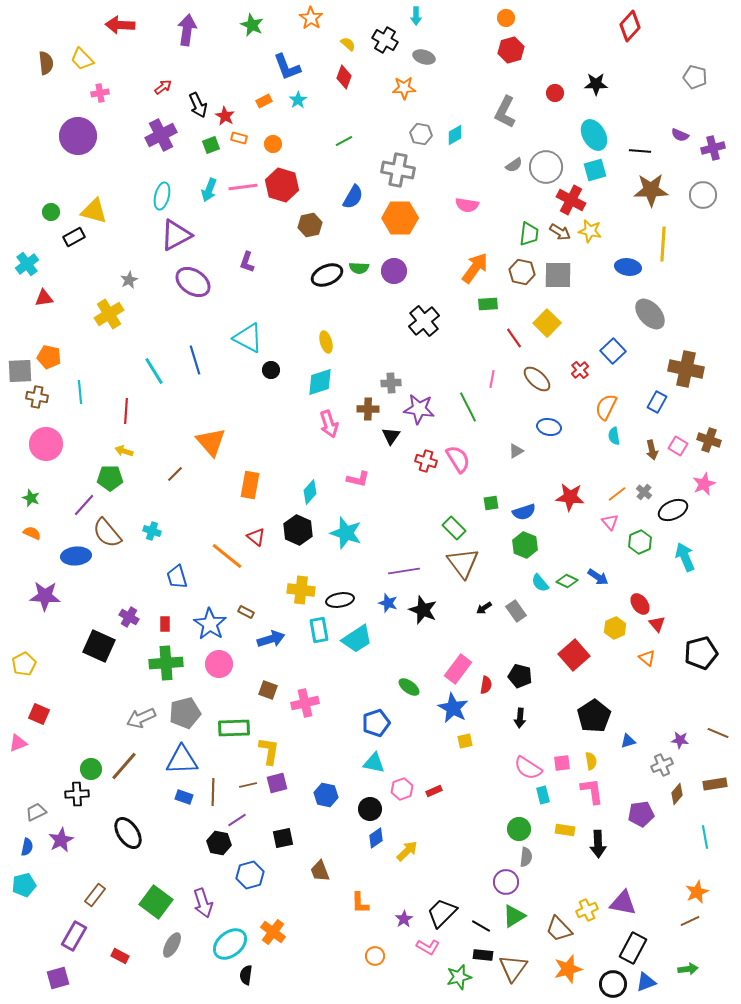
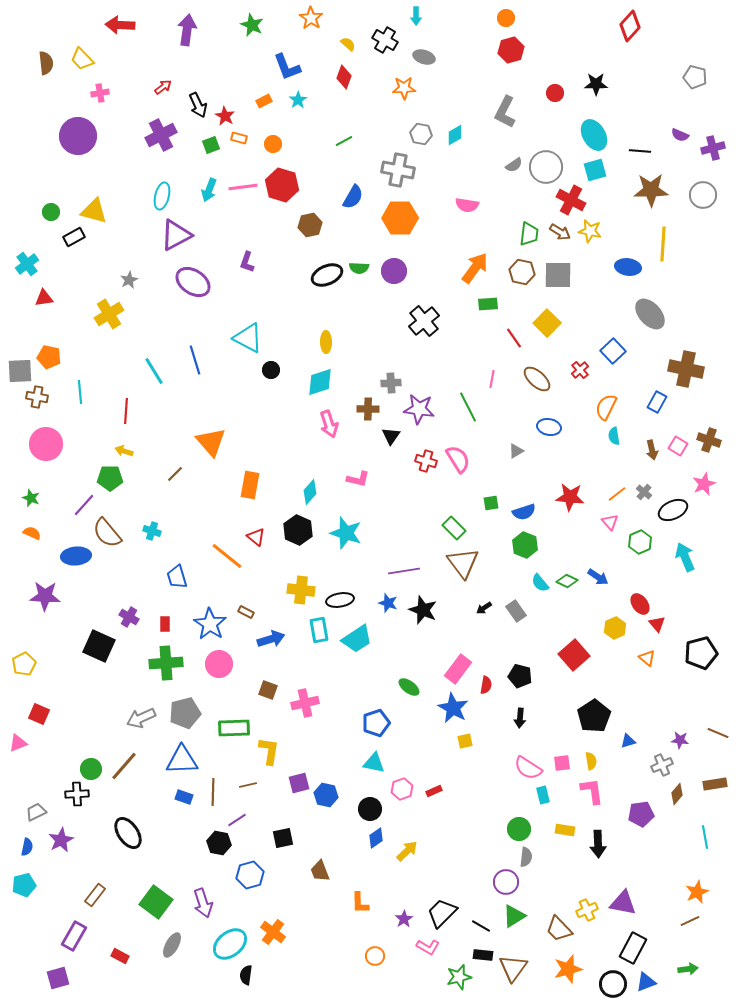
yellow ellipse at (326, 342): rotated 15 degrees clockwise
purple square at (277, 783): moved 22 px right
